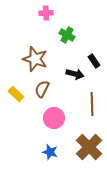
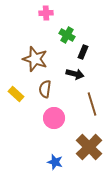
black rectangle: moved 11 px left, 9 px up; rotated 56 degrees clockwise
brown semicircle: moved 3 px right; rotated 18 degrees counterclockwise
brown line: rotated 15 degrees counterclockwise
blue star: moved 5 px right, 10 px down
